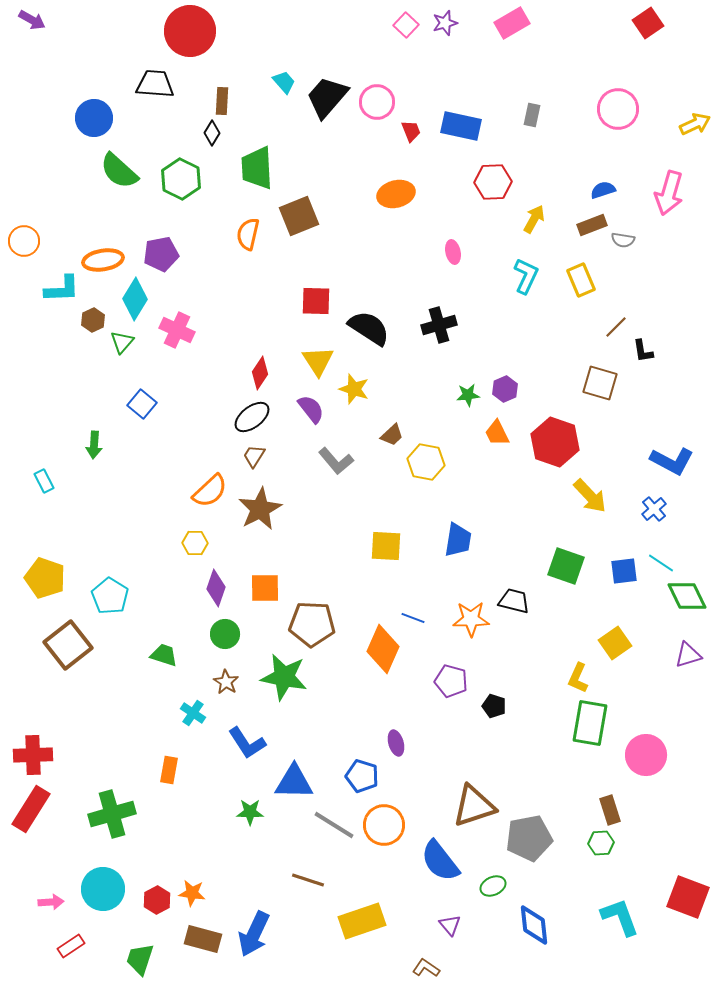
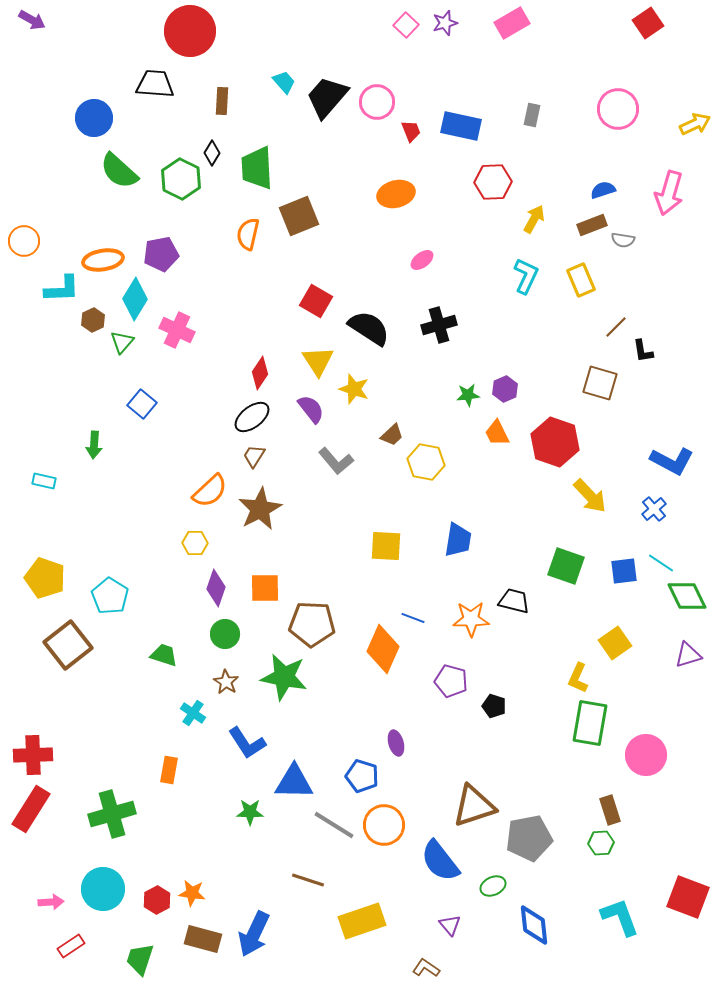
black diamond at (212, 133): moved 20 px down
pink ellipse at (453, 252): moved 31 px left, 8 px down; rotated 65 degrees clockwise
red square at (316, 301): rotated 28 degrees clockwise
cyan rectangle at (44, 481): rotated 50 degrees counterclockwise
